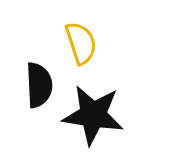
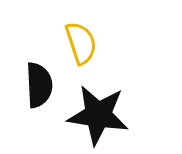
black star: moved 5 px right
